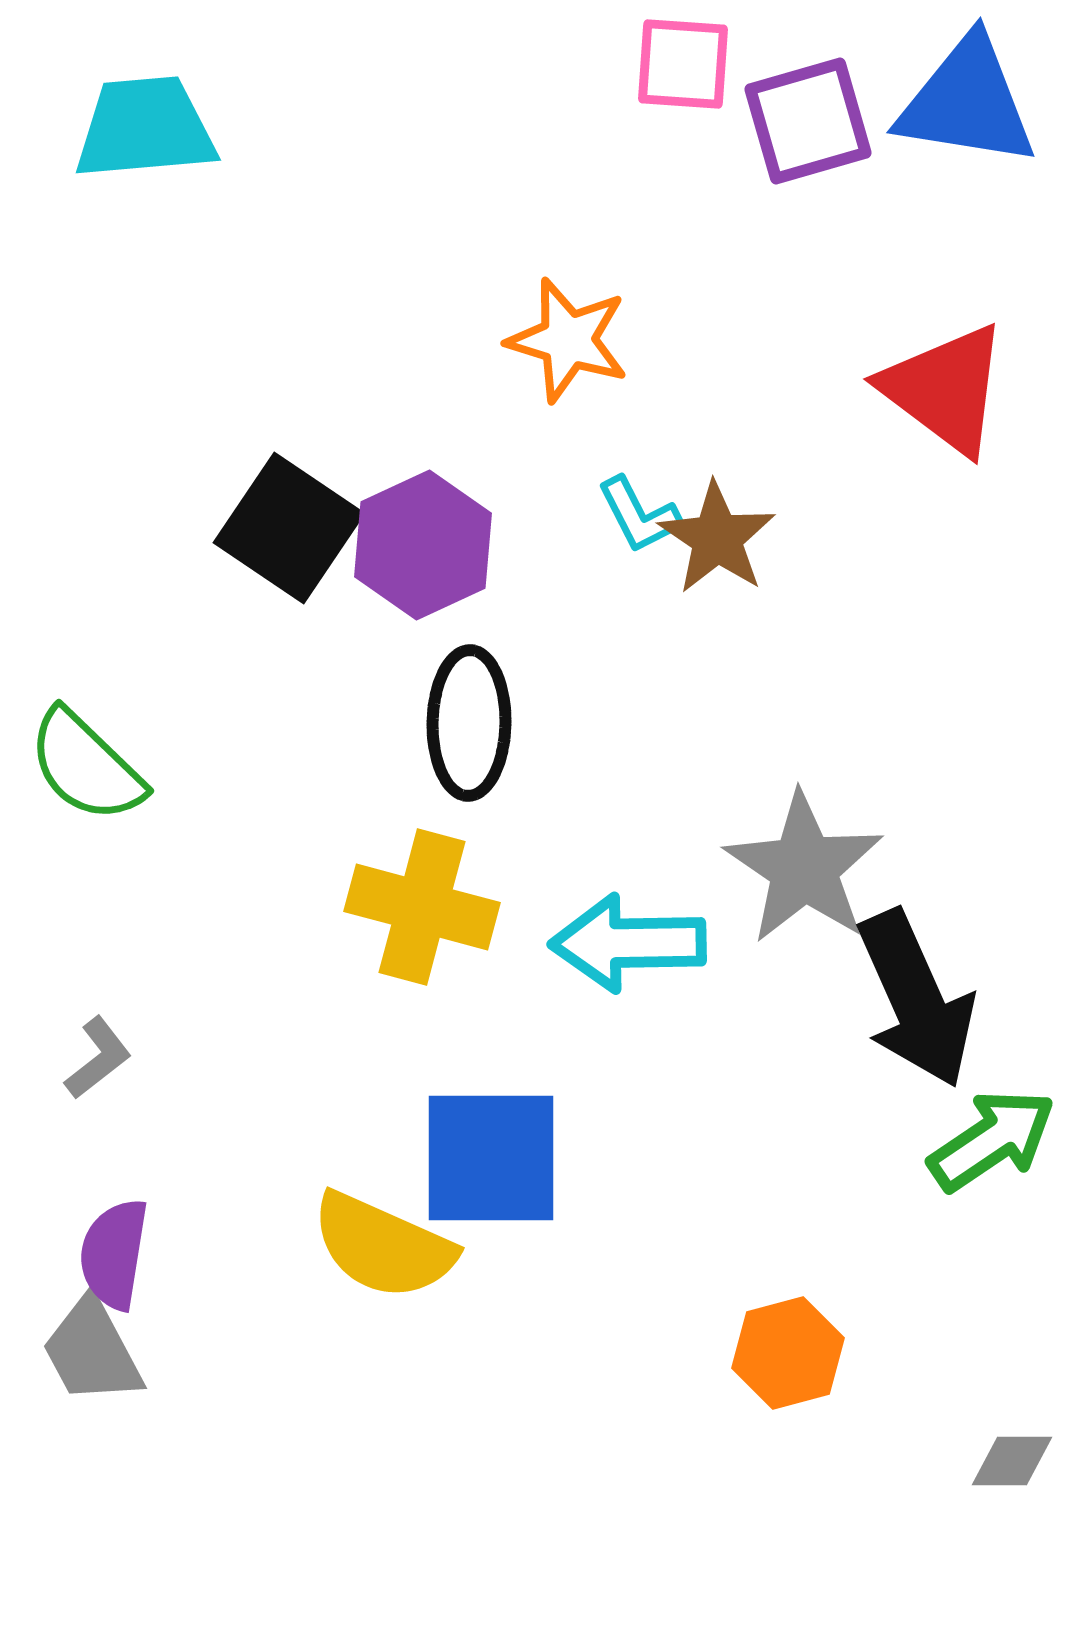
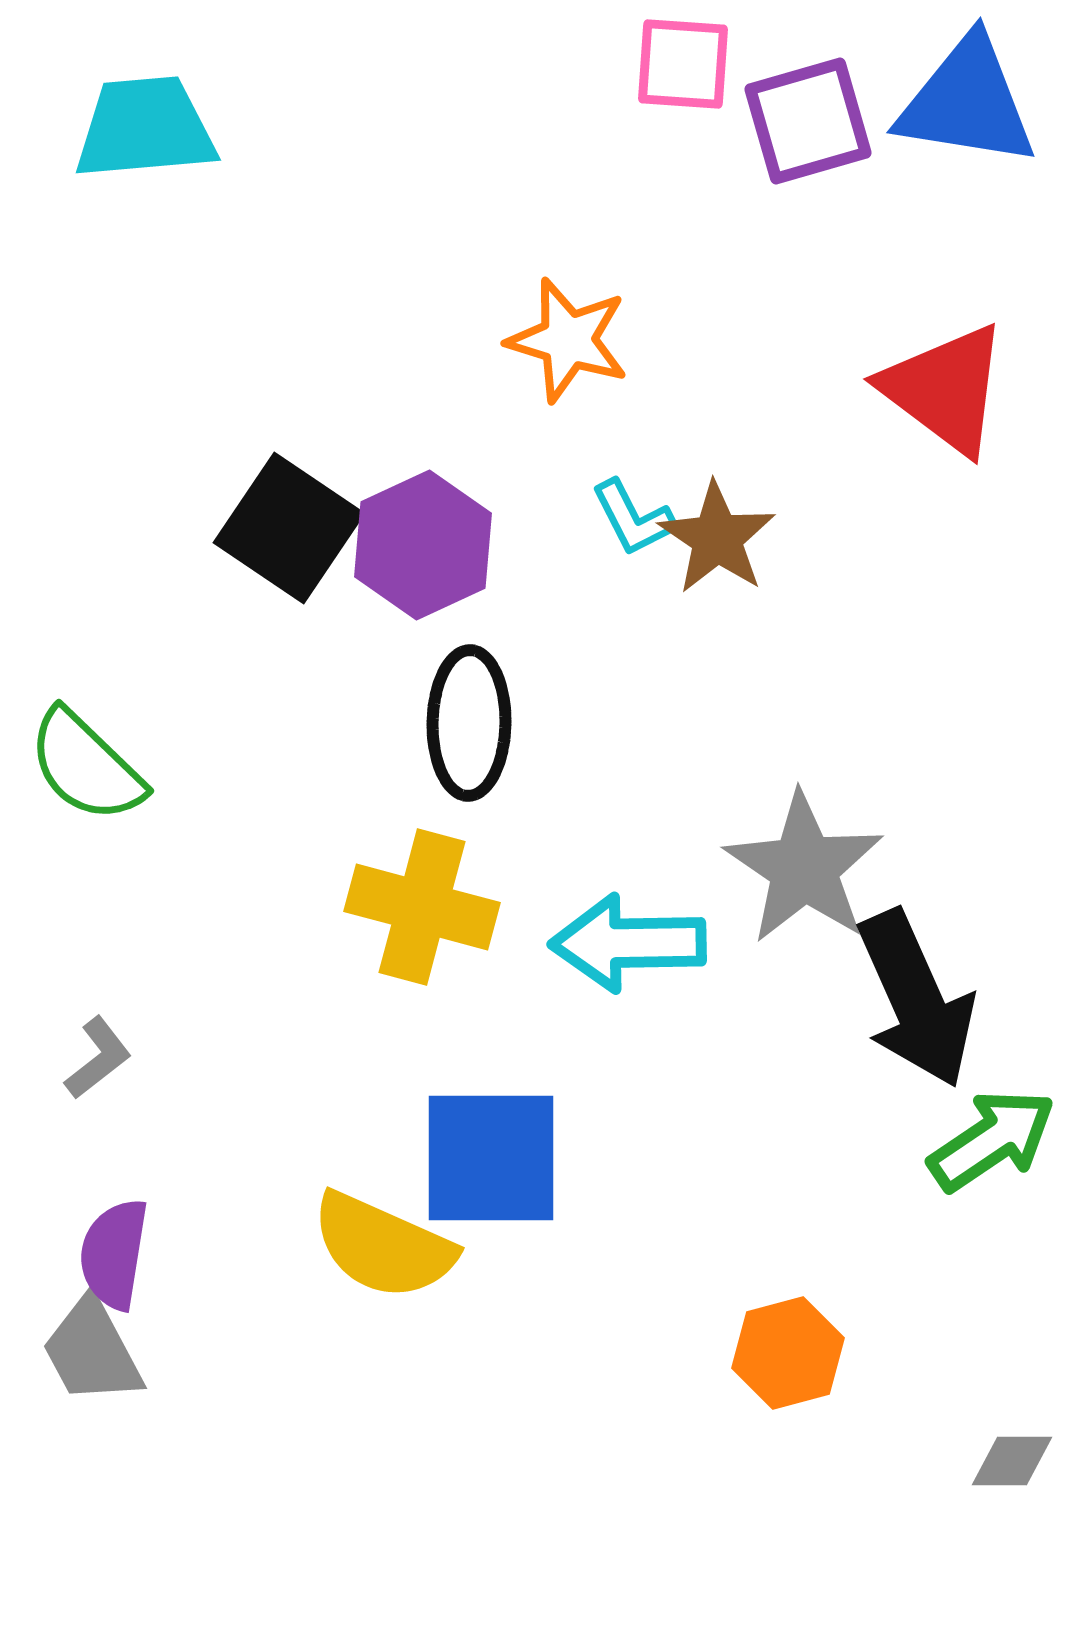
cyan L-shape: moved 6 px left, 3 px down
